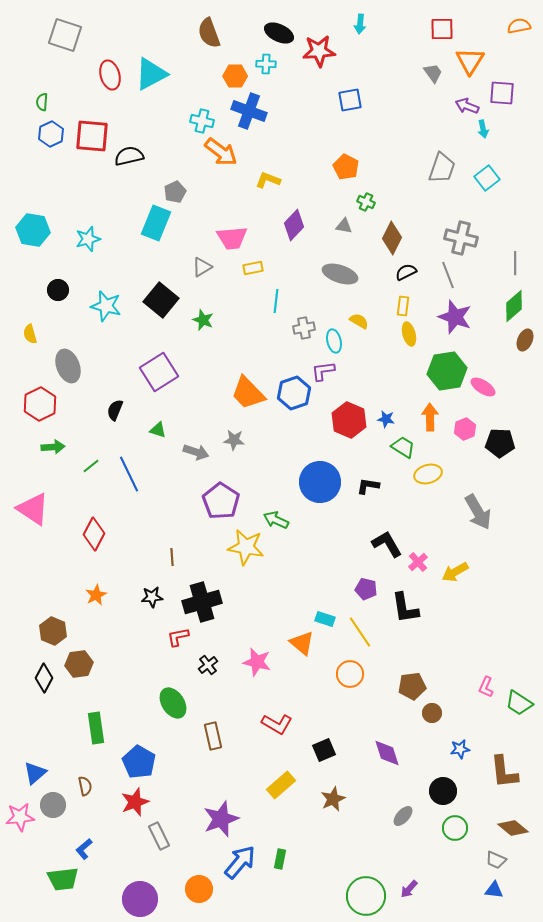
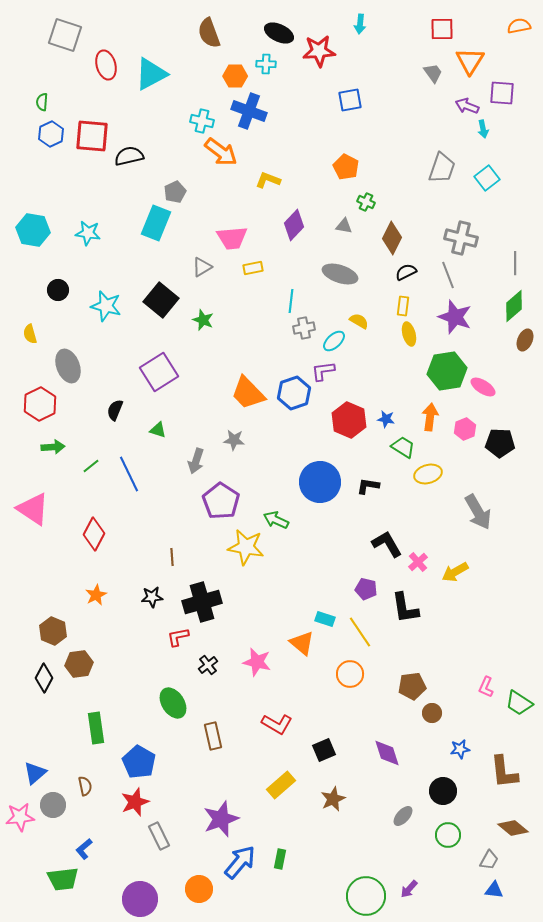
red ellipse at (110, 75): moved 4 px left, 10 px up
cyan star at (88, 239): moved 6 px up; rotated 25 degrees clockwise
cyan line at (276, 301): moved 15 px right
cyan ellipse at (334, 341): rotated 60 degrees clockwise
orange arrow at (430, 417): rotated 8 degrees clockwise
gray arrow at (196, 452): moved 9 px down; rotated 90 degrees clockwise
green circle at (455, 828): moved 7 px left, 7 px down
gray trapezoid at (496, 860): moved 7 px left; rotated 85 degrees counterclockwise
